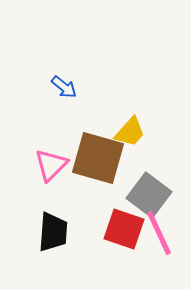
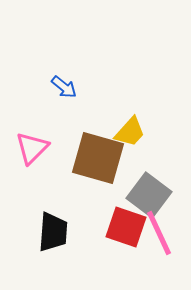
pink triangle: moved 19 px left, 17 px up
red square: moved 2 px right, 2 px up
